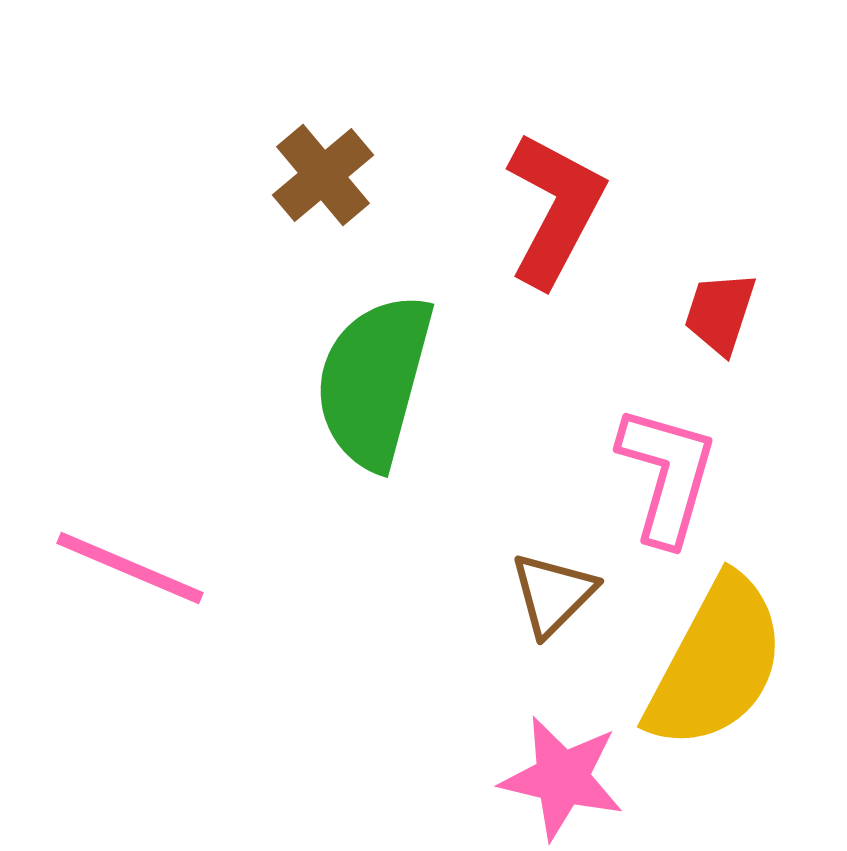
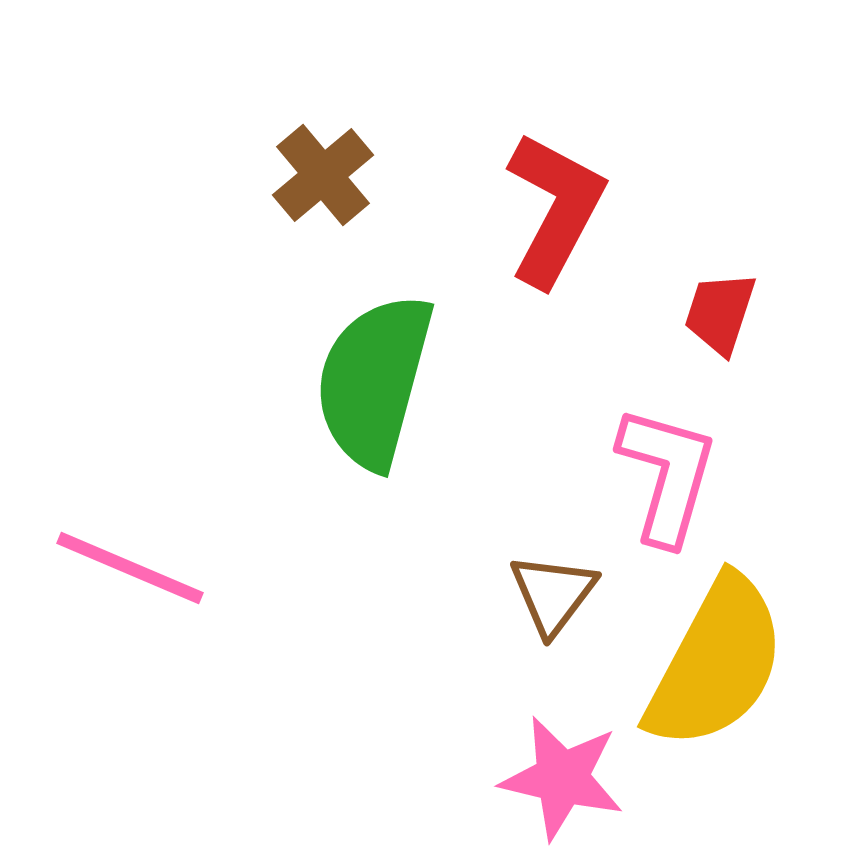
brown triangle: rotated 8 degrees counterclockwise
